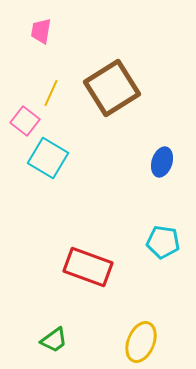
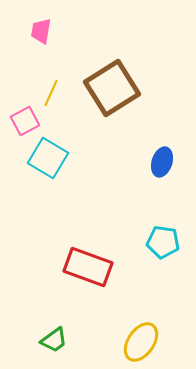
pink square: rotated 24 degrees clockwise
yellow ellipse: rotated 12 degrees clockwise
